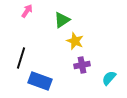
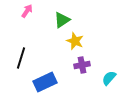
blue rectangle: moved 5 px right, 1 px down; rotated 45 degrees counterclockwise
